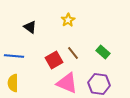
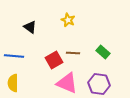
yellow star: rotated 16 degrees counterclockwise
brown line: rotated 48 degrees counterclockwise
